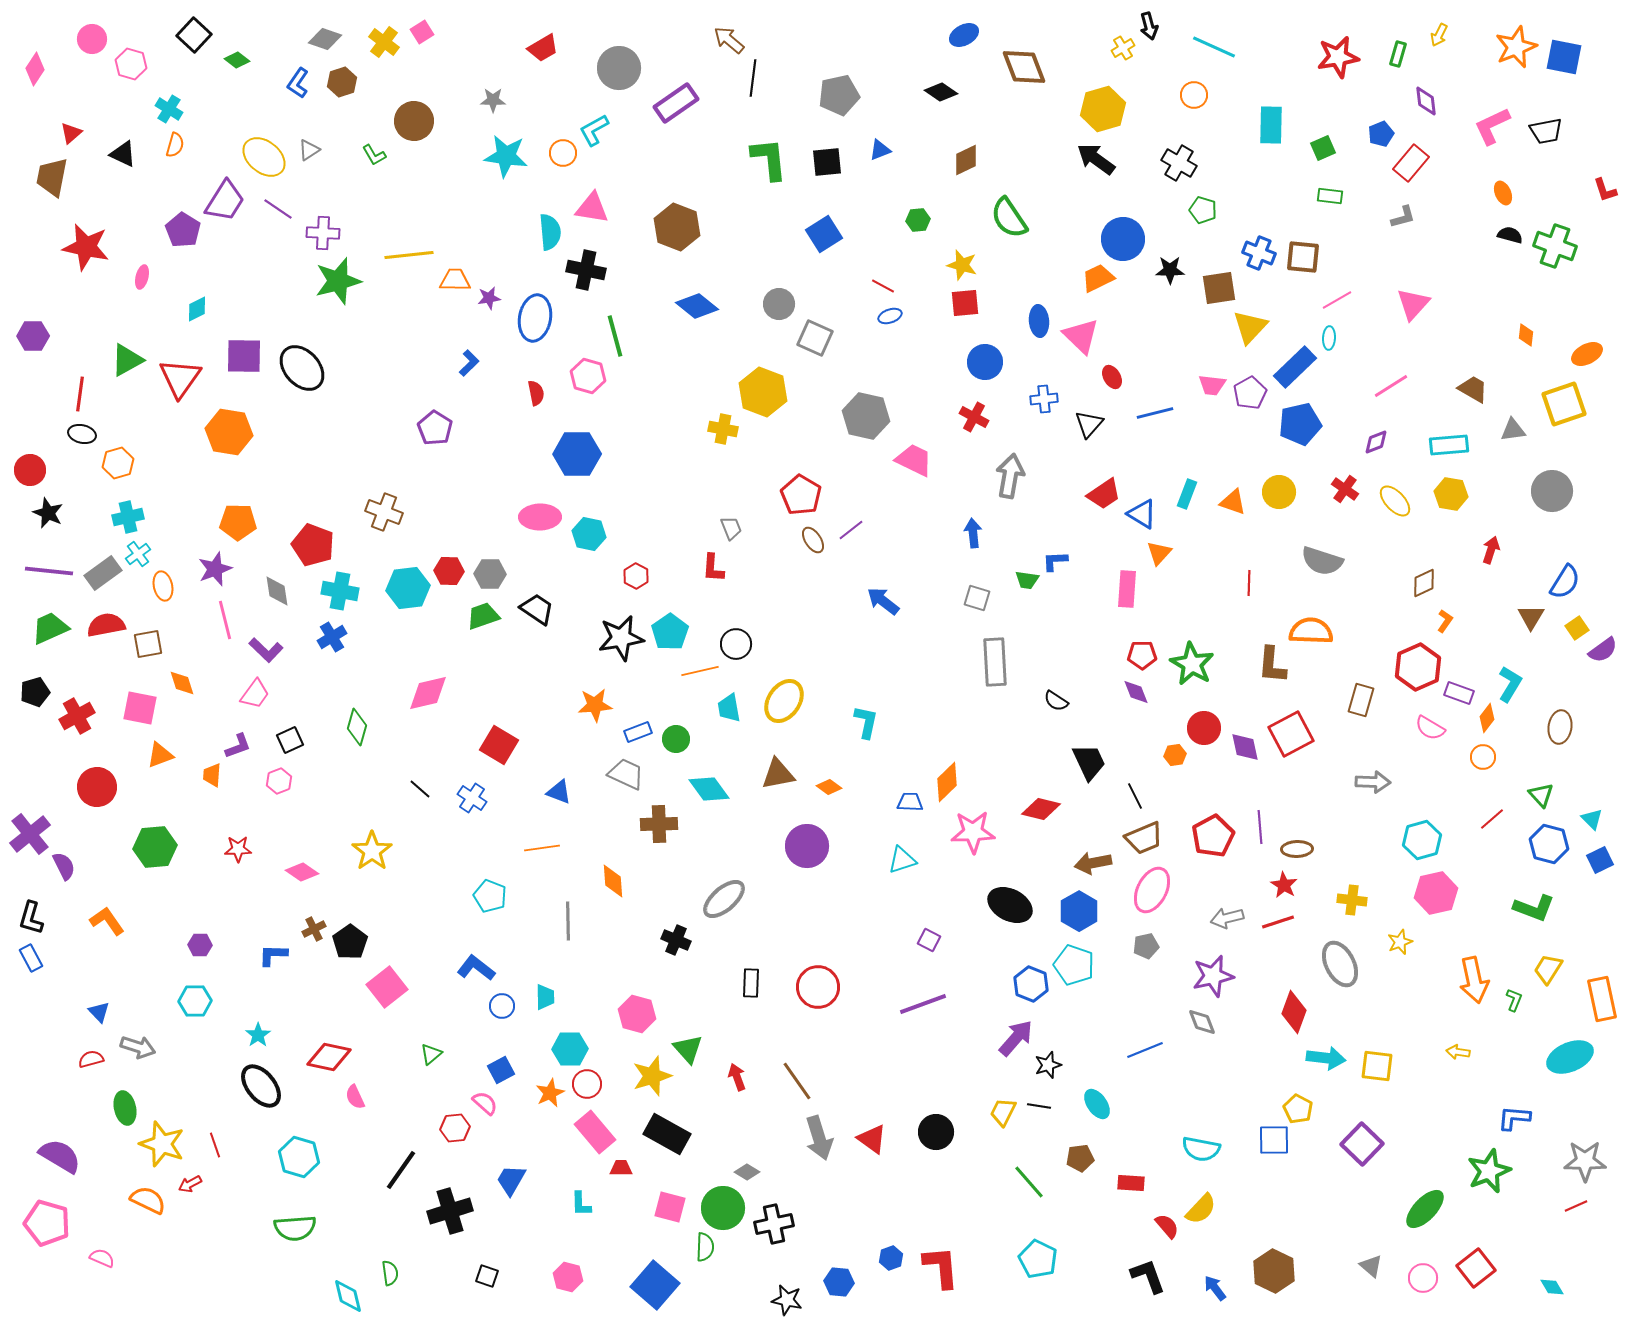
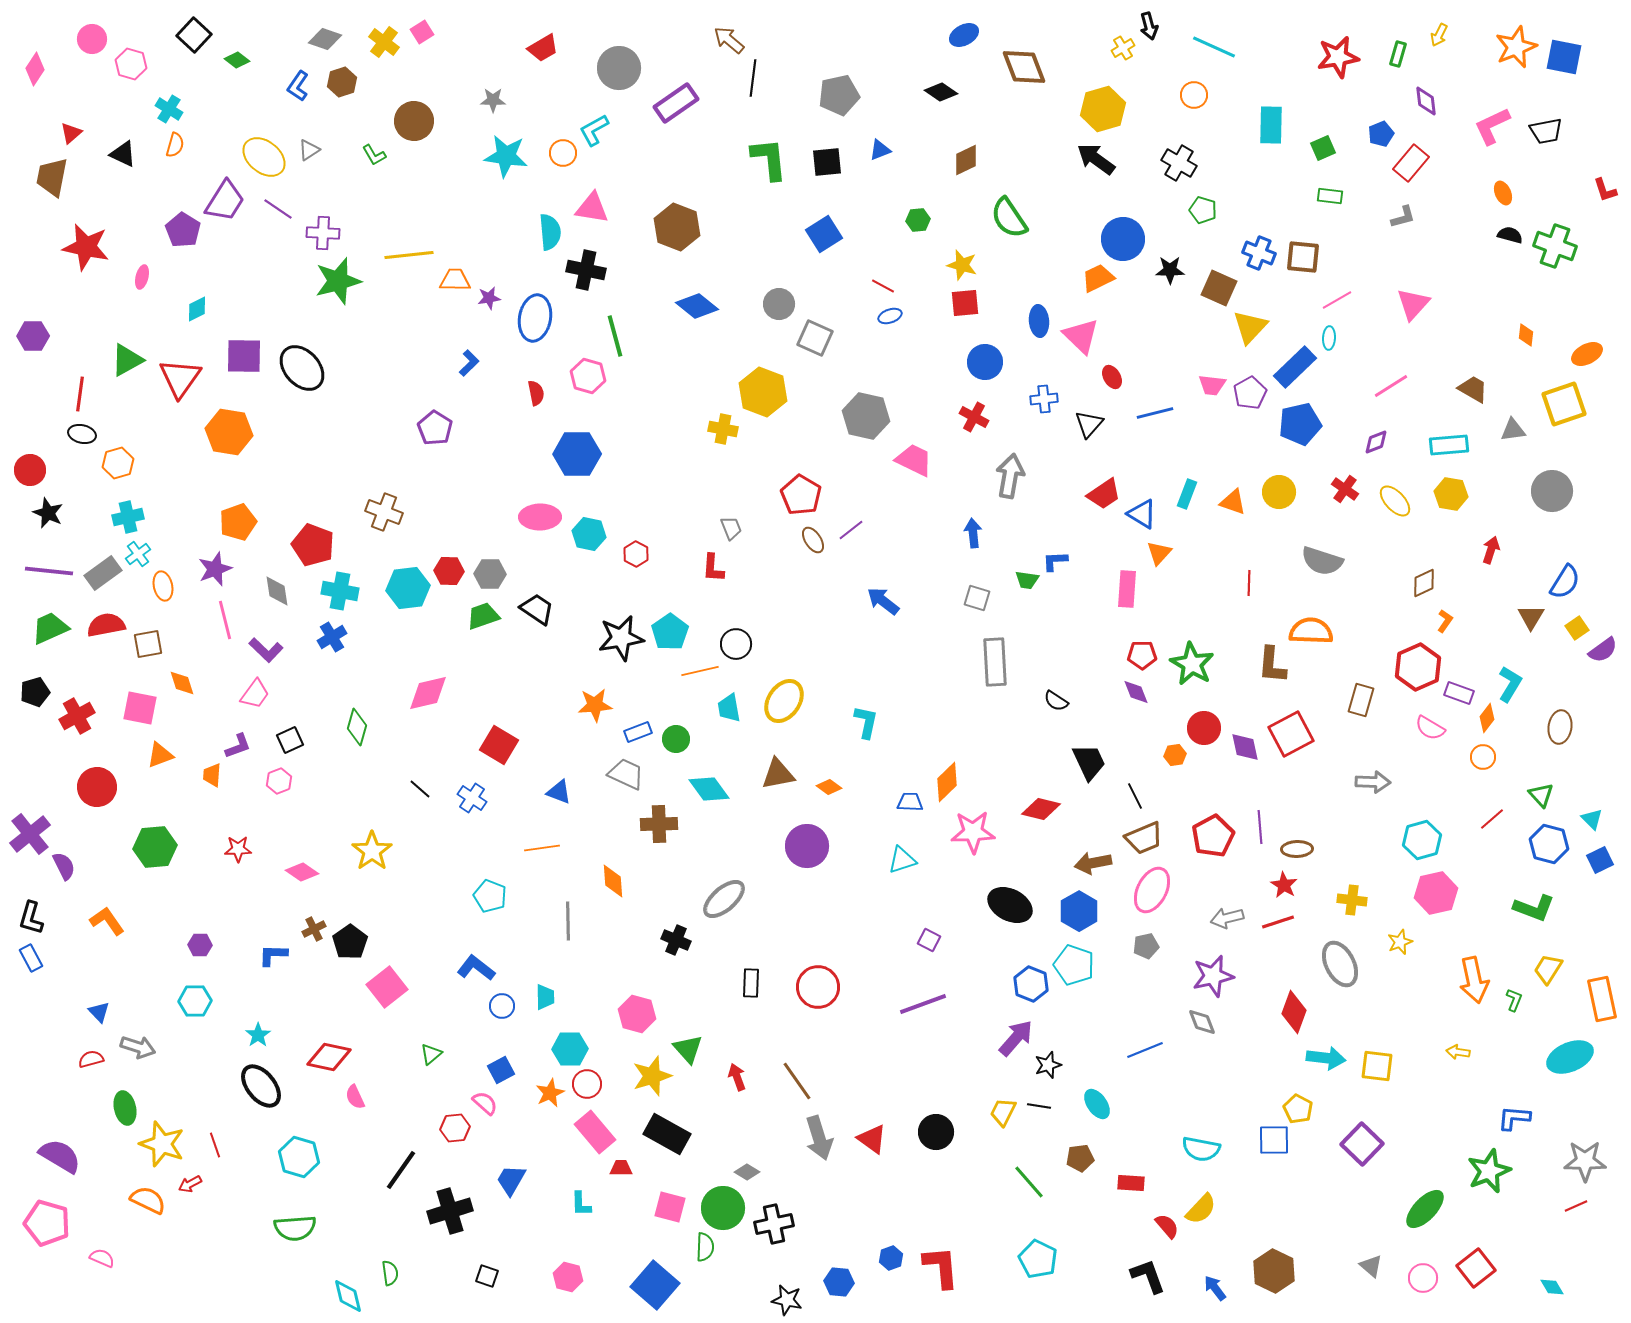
blue L-shape at (298, 83): moved 3 px down
brown square at (1219, 288): rotated 33 degrees clockwise
orange pentagon at (238, 522): rotated 21 degrees counterclockwise
red hexagon at (636, 576): moved 22 px up
